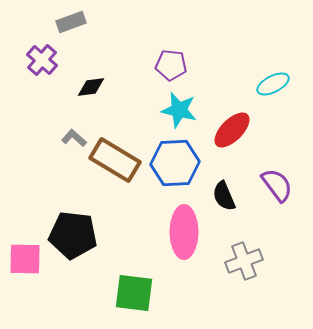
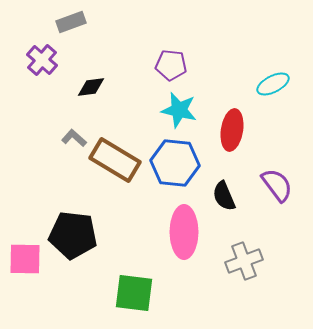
red ellipse: rotated 36 degrees counterclockwise
blue hexagon: rotated 9 degrees clockwise
